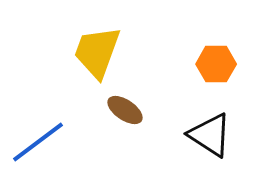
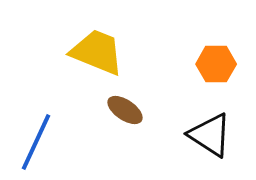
yellow trapezoid: rotated 92 degrees clockwise
blue line: moved 2 px left; rotated 28 degrees counterclockwise
